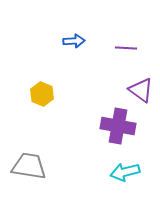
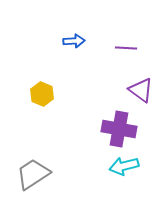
purple cross: moved 1 px right, 3 px down
gray trapezoid: moved 4 px right, 8 px down; rotated 42 degrees counterclockwise
cyan arrow: moved 1 px left, 6 px up
